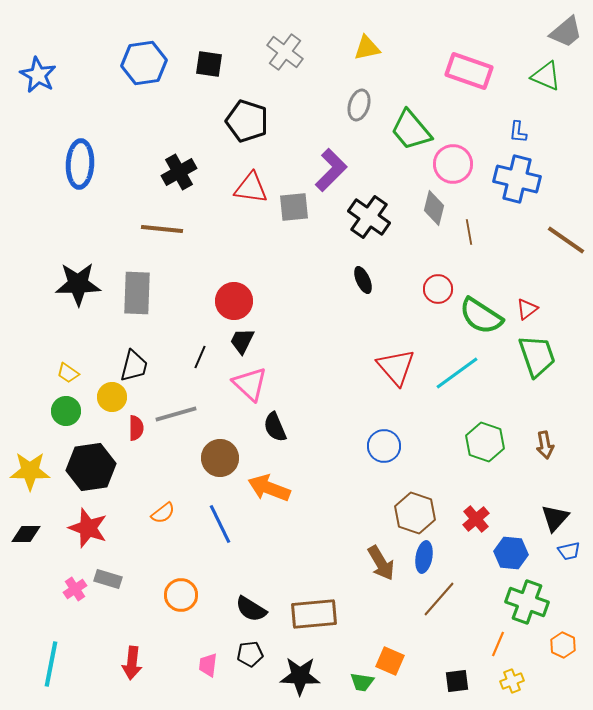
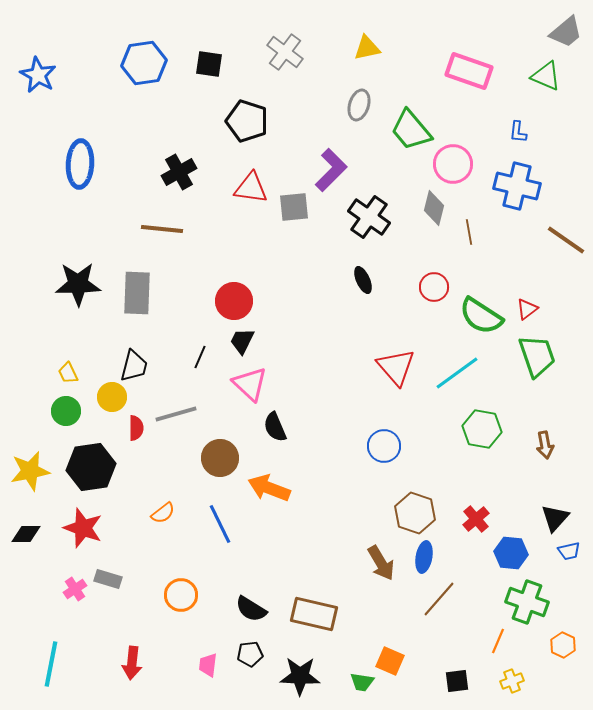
blue cross at (517, 179): moved 7 px down
red circle at (438, 289): moved 4 px left, 2 px up
yellow trapezoid at (68, 373): rotated 30 degrees clockwise
green hexagon at (485, 442): moved 3 px left, 13 px up; rotated 9 degrees counterclockwise
yellow star at (30, 471): rotated 12 degrees counterclockwise
red star at (88, 528): moved 5 px left
brown rectangle at (314, 614): rotated 18 degrees clockwise
orange line at (498, 644): moved 3 px up
